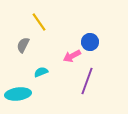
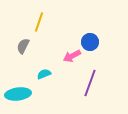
yellow line: rotated 54 degrees clockwise
gray semicircle: moved 1 px down
cyan semicircle: moved 3 px right, 2 px down
purple line: moved 3 px right, 2 px down
